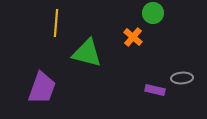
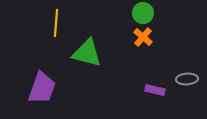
green circle: moved 10 px left
orange cross: moved 10 px right
gray ellipse: moved 5 px right, 1 px down
